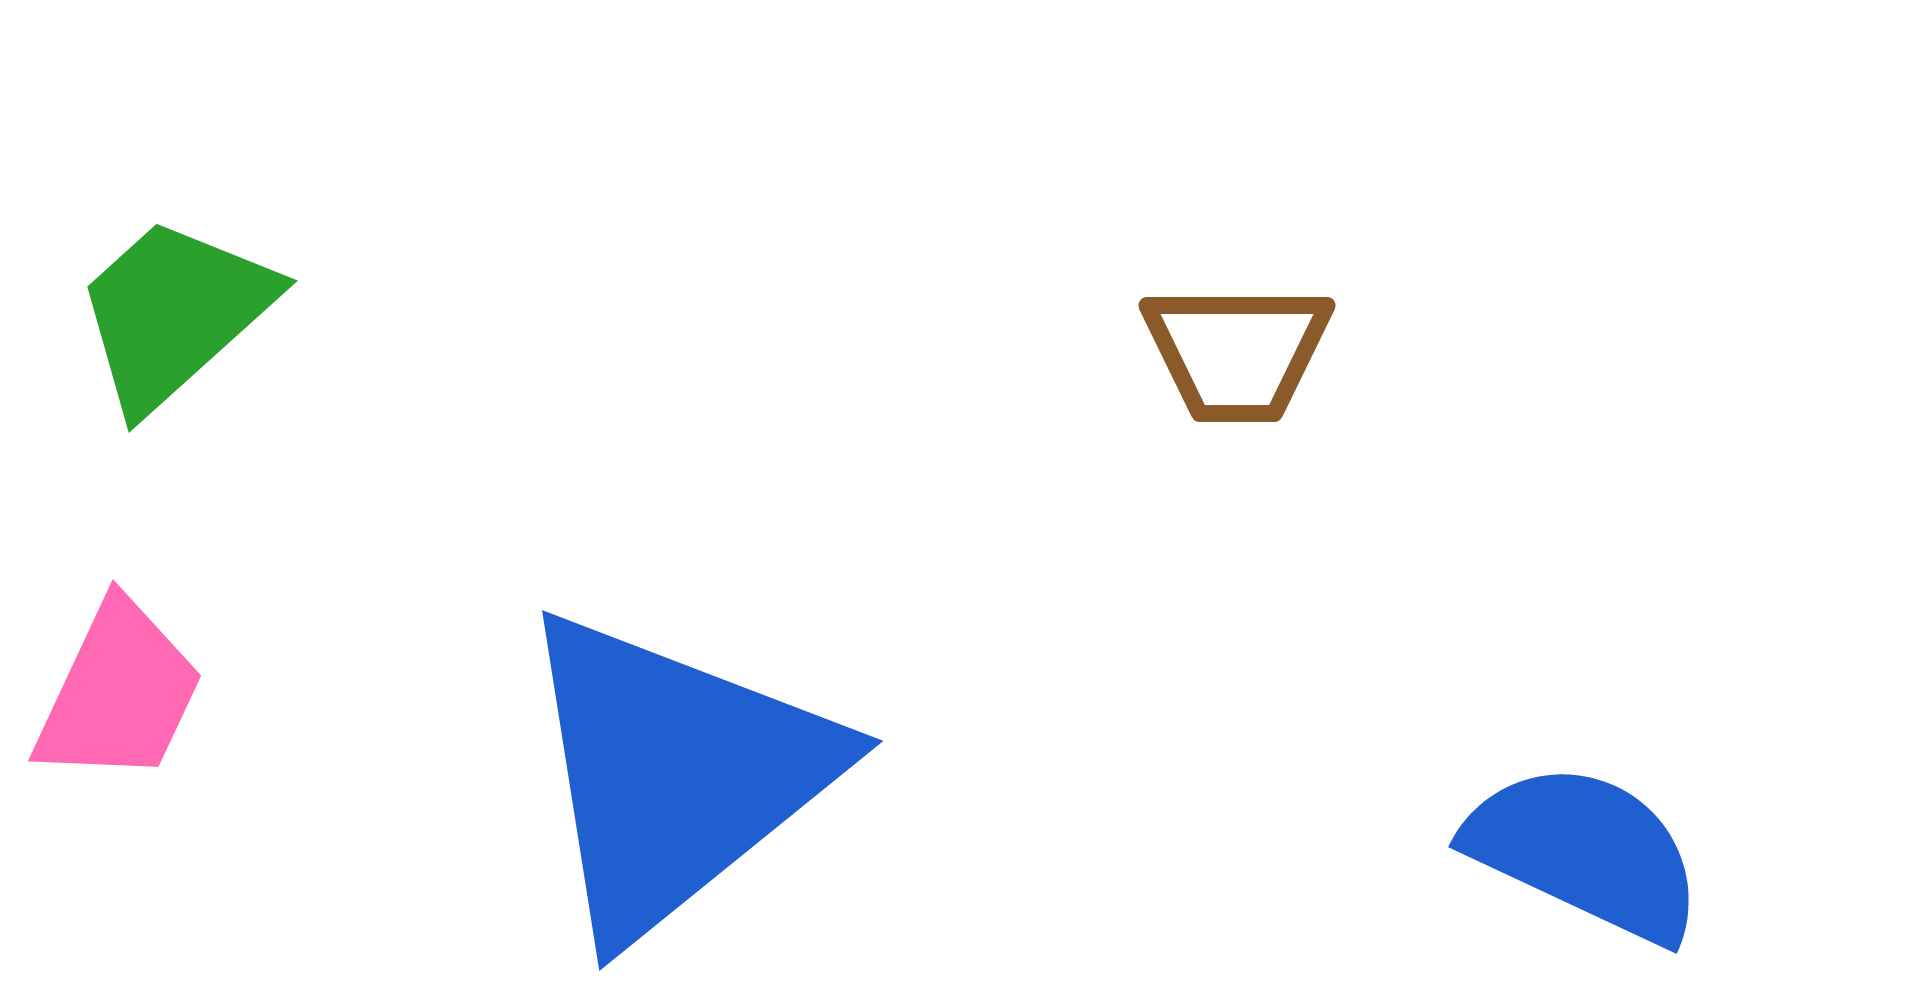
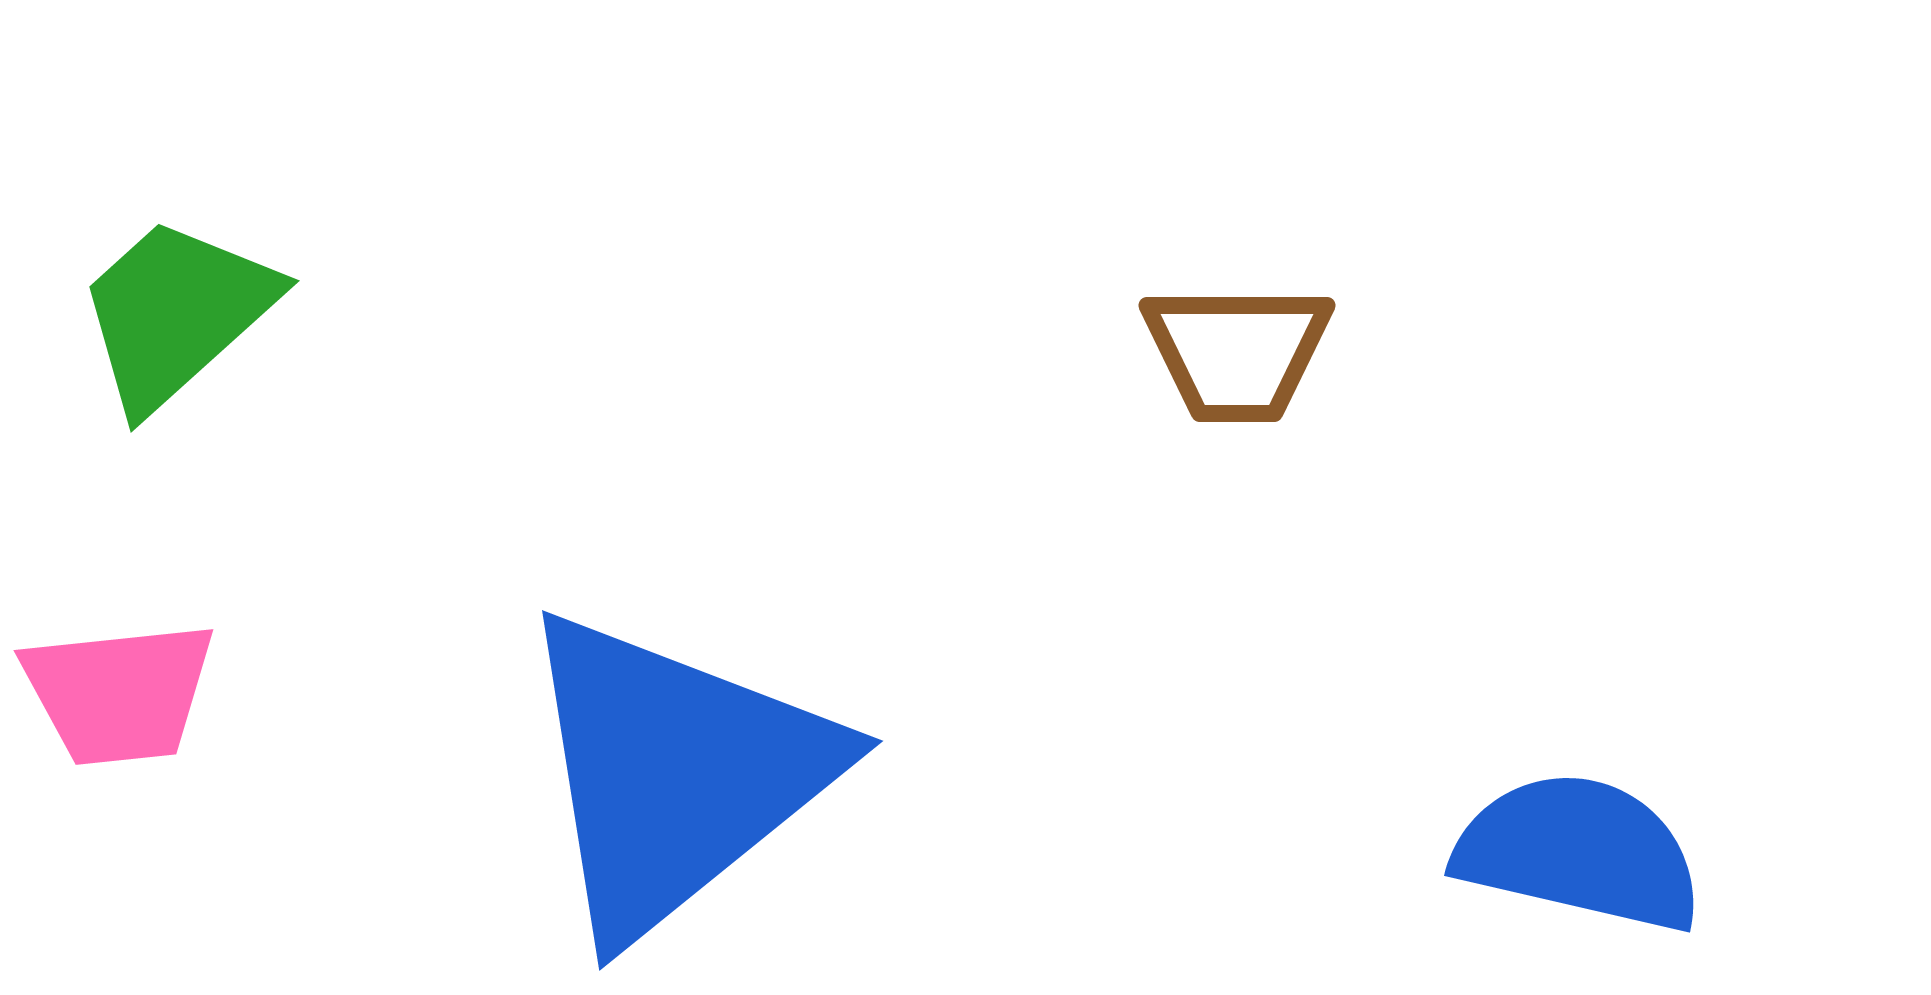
green trapezoid: moved 2 px right
pink trapezoid: rotated 59 degrees clockwise
blue semicircle: moved 6 px left; rotated 12 degrees counterclockwise
